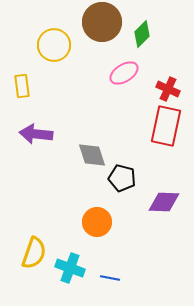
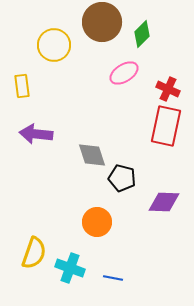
blue line: moved 3 px right
